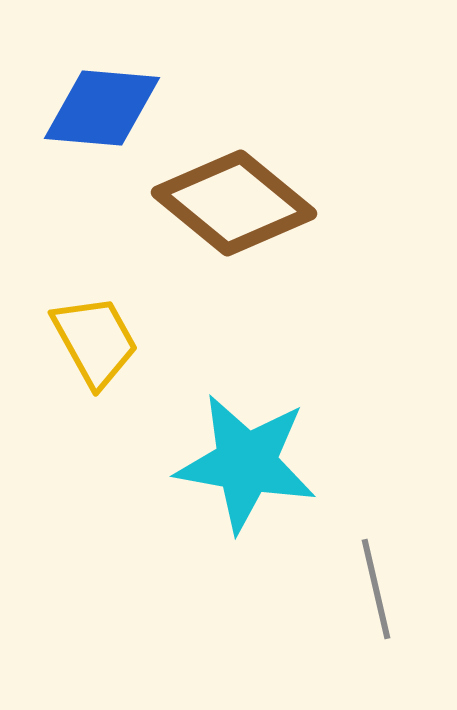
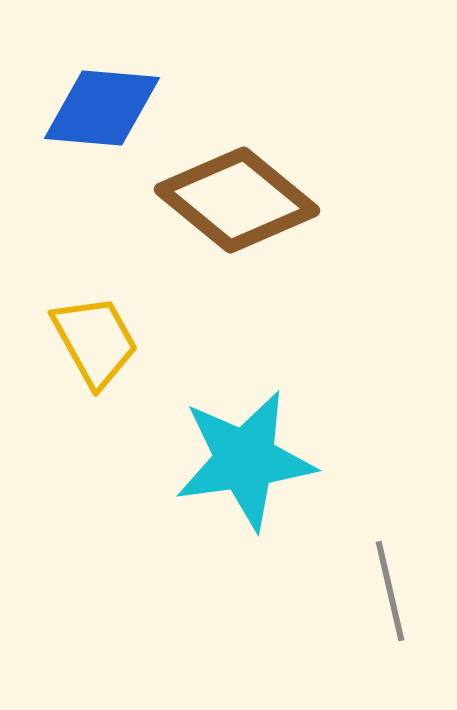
brown diamond: moved 3 px right, 3 px up
cyan star: moved 1 px left, 3 px up; rotated 18 degrees counterclockwise
gray line: moved 14 px right, 2 px down
